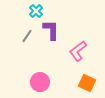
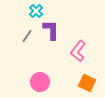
pink L-shape: rotated 15 degrees counterclockwise
